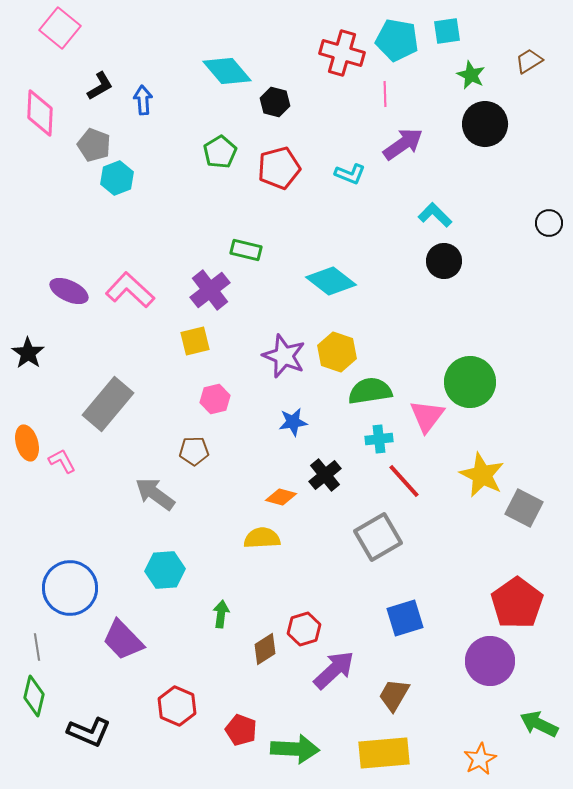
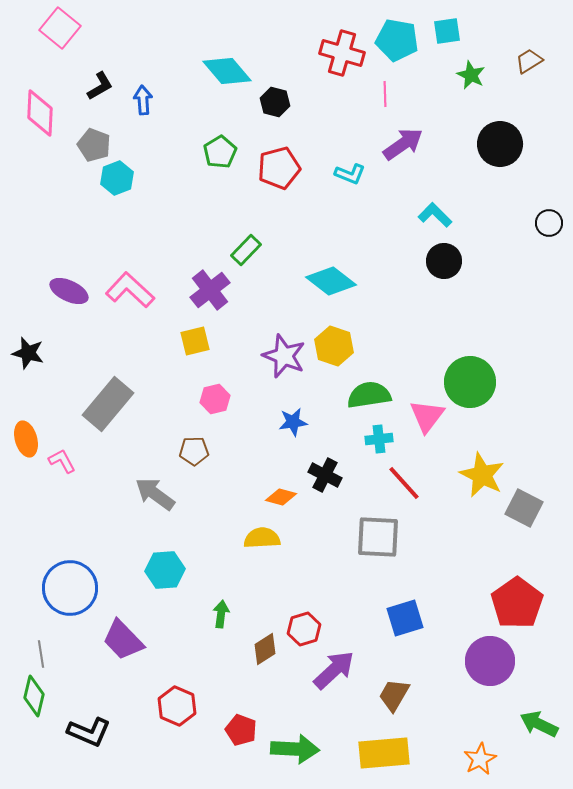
black circle at (485, 124): moved 15 px right, 20 px down
green rectangle at (246, 250): rotated 60 degrees counterclockwise
yellow hexagon at (337, 352): moved 3 px left, 6 px up
black star at (28, 353): rotated 20 degrees counterclockwise
green semicircle at (370, 391): moved 1 px left, 4 px down
orange ellipse at (27, 443): moved 1 px left, 4 px up
black cross at (325, 475): rotated 24 degrees counterclockwise
red line at (404, 481): moved 2 px down
gray square at (378, 537): rotated 33 degrees clockwise
gray line at (37, 647): moved 4 px right, 7 px down
